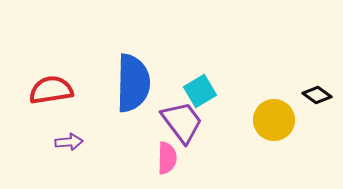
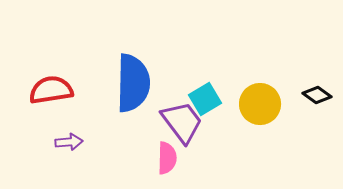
cyan square: moved 5 px right, 8 px down
yellow circle: moved 14 px left, 16 px up
